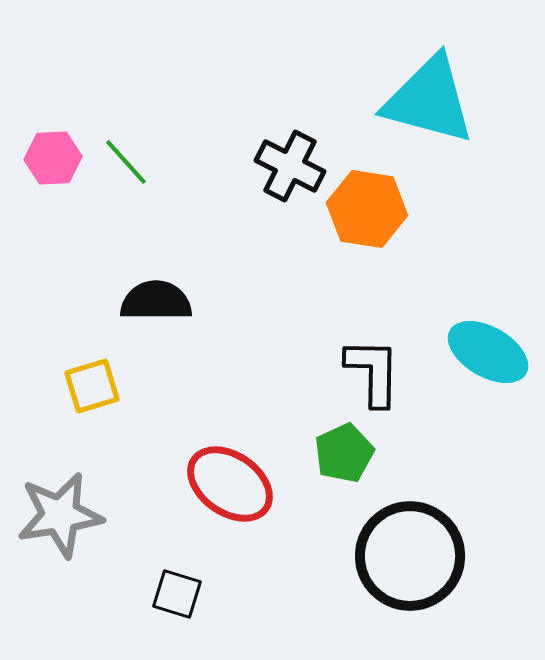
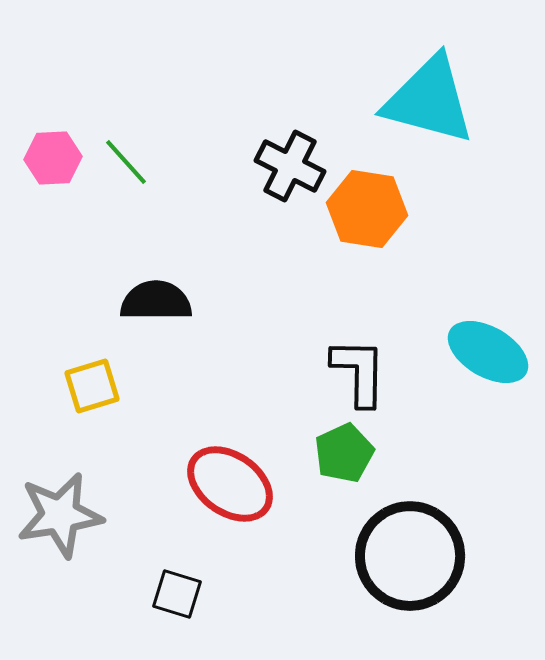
black L-shape: moved 14 px left
